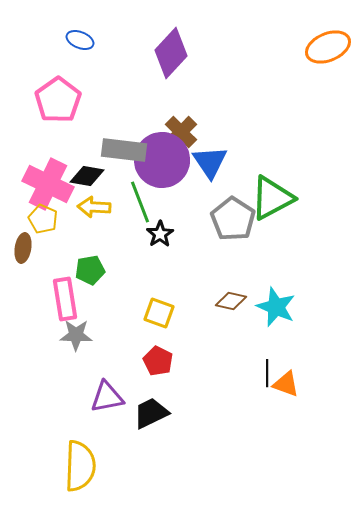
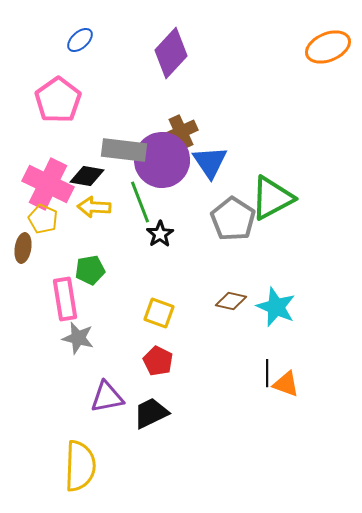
blue ellipse: rotated 64 degrees counterclockwise
brown cross: rotated 20 degrees clockwise
gray star: moved 2 px right, 3 px down; rotated 12 degrees clockwise
